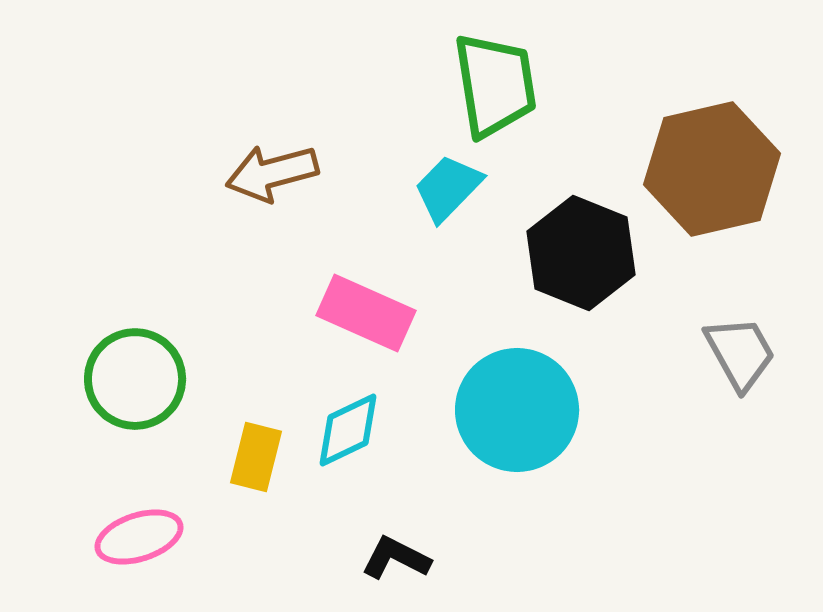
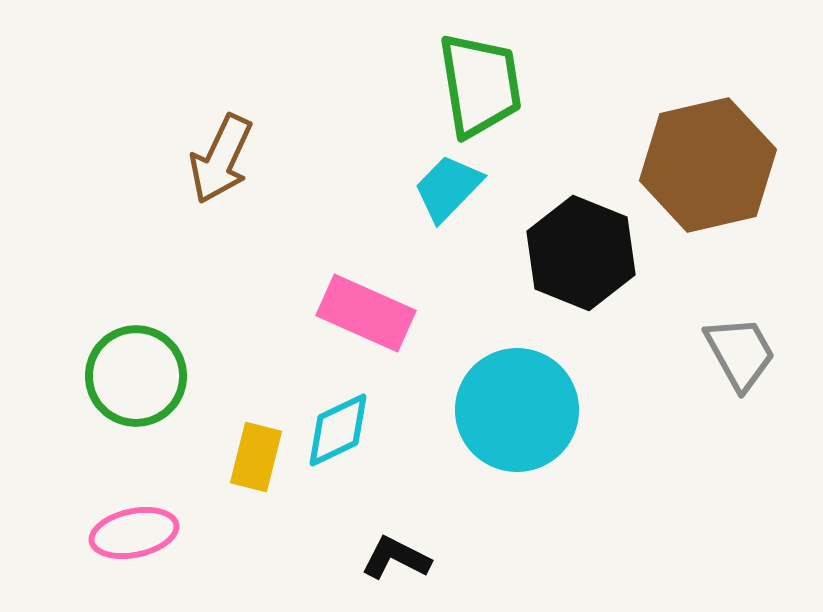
green trapezoid: moved 15 px left
brown hexagon: moved 4 px left, 4 px up
brown arrow: moved 51 px left, 14 px up; rotated 50 degrees counterclockwise
green circle: moved 1 px right, 3 px up
cyan diamond: moved 10 px left
pink ellipse: moved 5 px left, 4 px up; rotated 6 degrees clockwise
